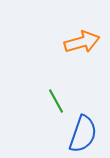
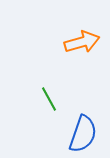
green line: moved 7 px left, 2 px up
